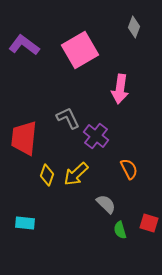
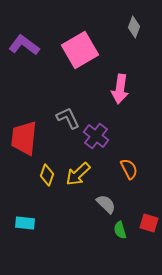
yellow arrow: moved 2 px right
